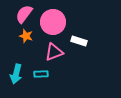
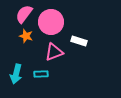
pink circle: moved 2 px left
